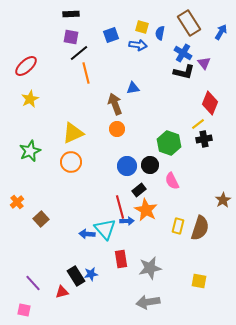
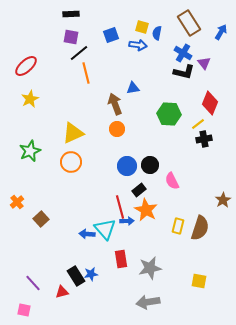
blue semicircle at (160, 33): moved 3 px left
green hexagon at (169, 143): moved 29 px up; rotated 15 degrees counterclockwise
